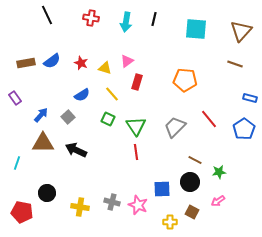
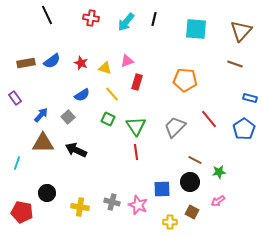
cyan arrow at (126, 22): rotated 30 degrees clockwise
pink triangle at (127, 61): rotated 16 degrees clockwise
